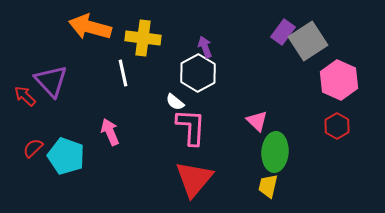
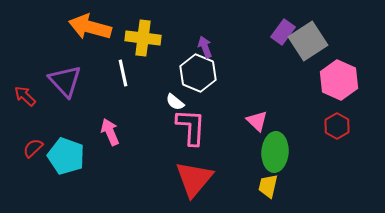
white hexagon: rotated 9 degrees counterclockwise
purple triangle: moved 14 px right
